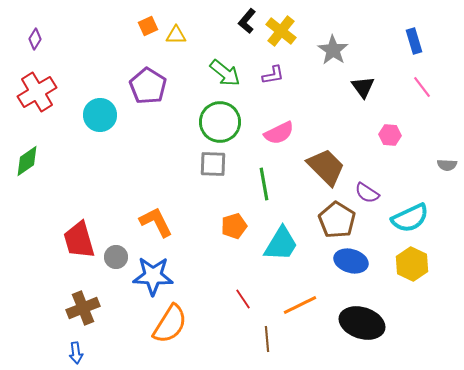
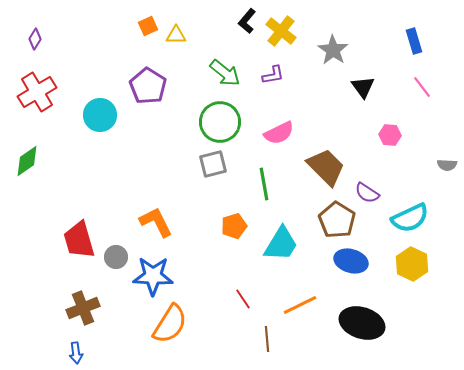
gray square: rotated 16 degrees counterclockwise
